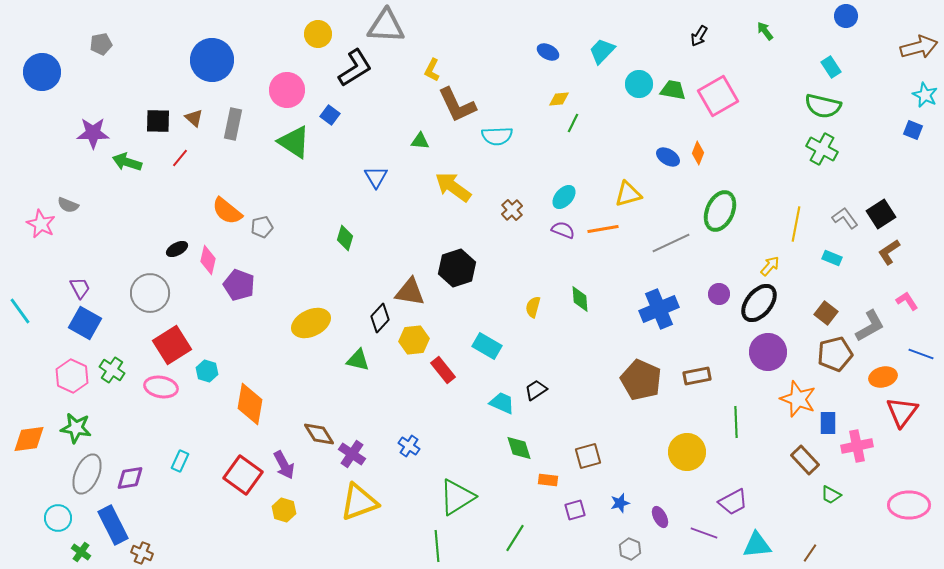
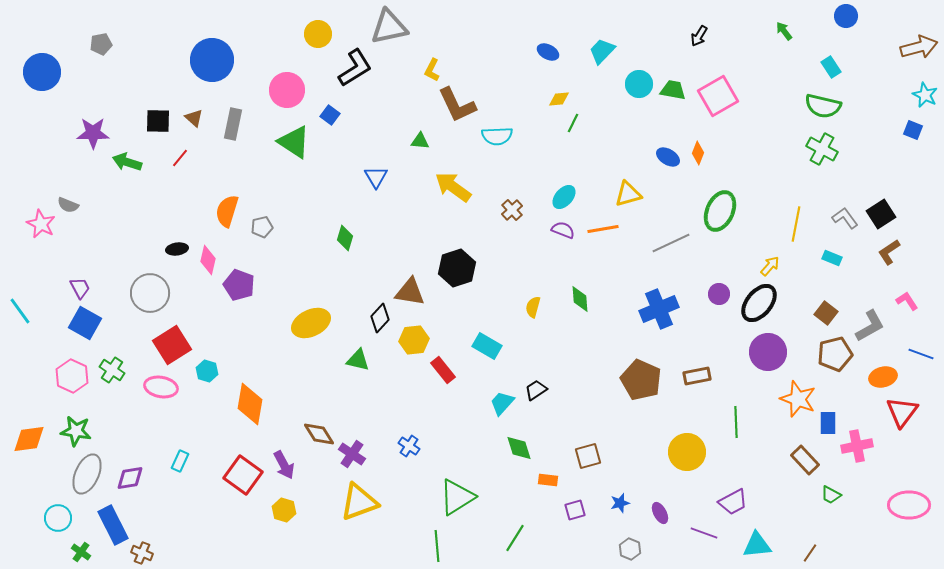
gray triangle at (386, 26): moved 3 px right, 1 px down; rotated 15 degrees counterclockwise
green arrow at (765, 31): moved 19 px right
orange semicircle at (227, 211): rotated 68 degrees clockwise
black ellipse at (177, 249): rotated 20 degrees clockwise
cyan trapezoid at (502, 403): rotated 72 degrees counterclockwise
green star at (76, 428): moved 3 px down
purple ellipse at (660, 517): moved 4 px up
